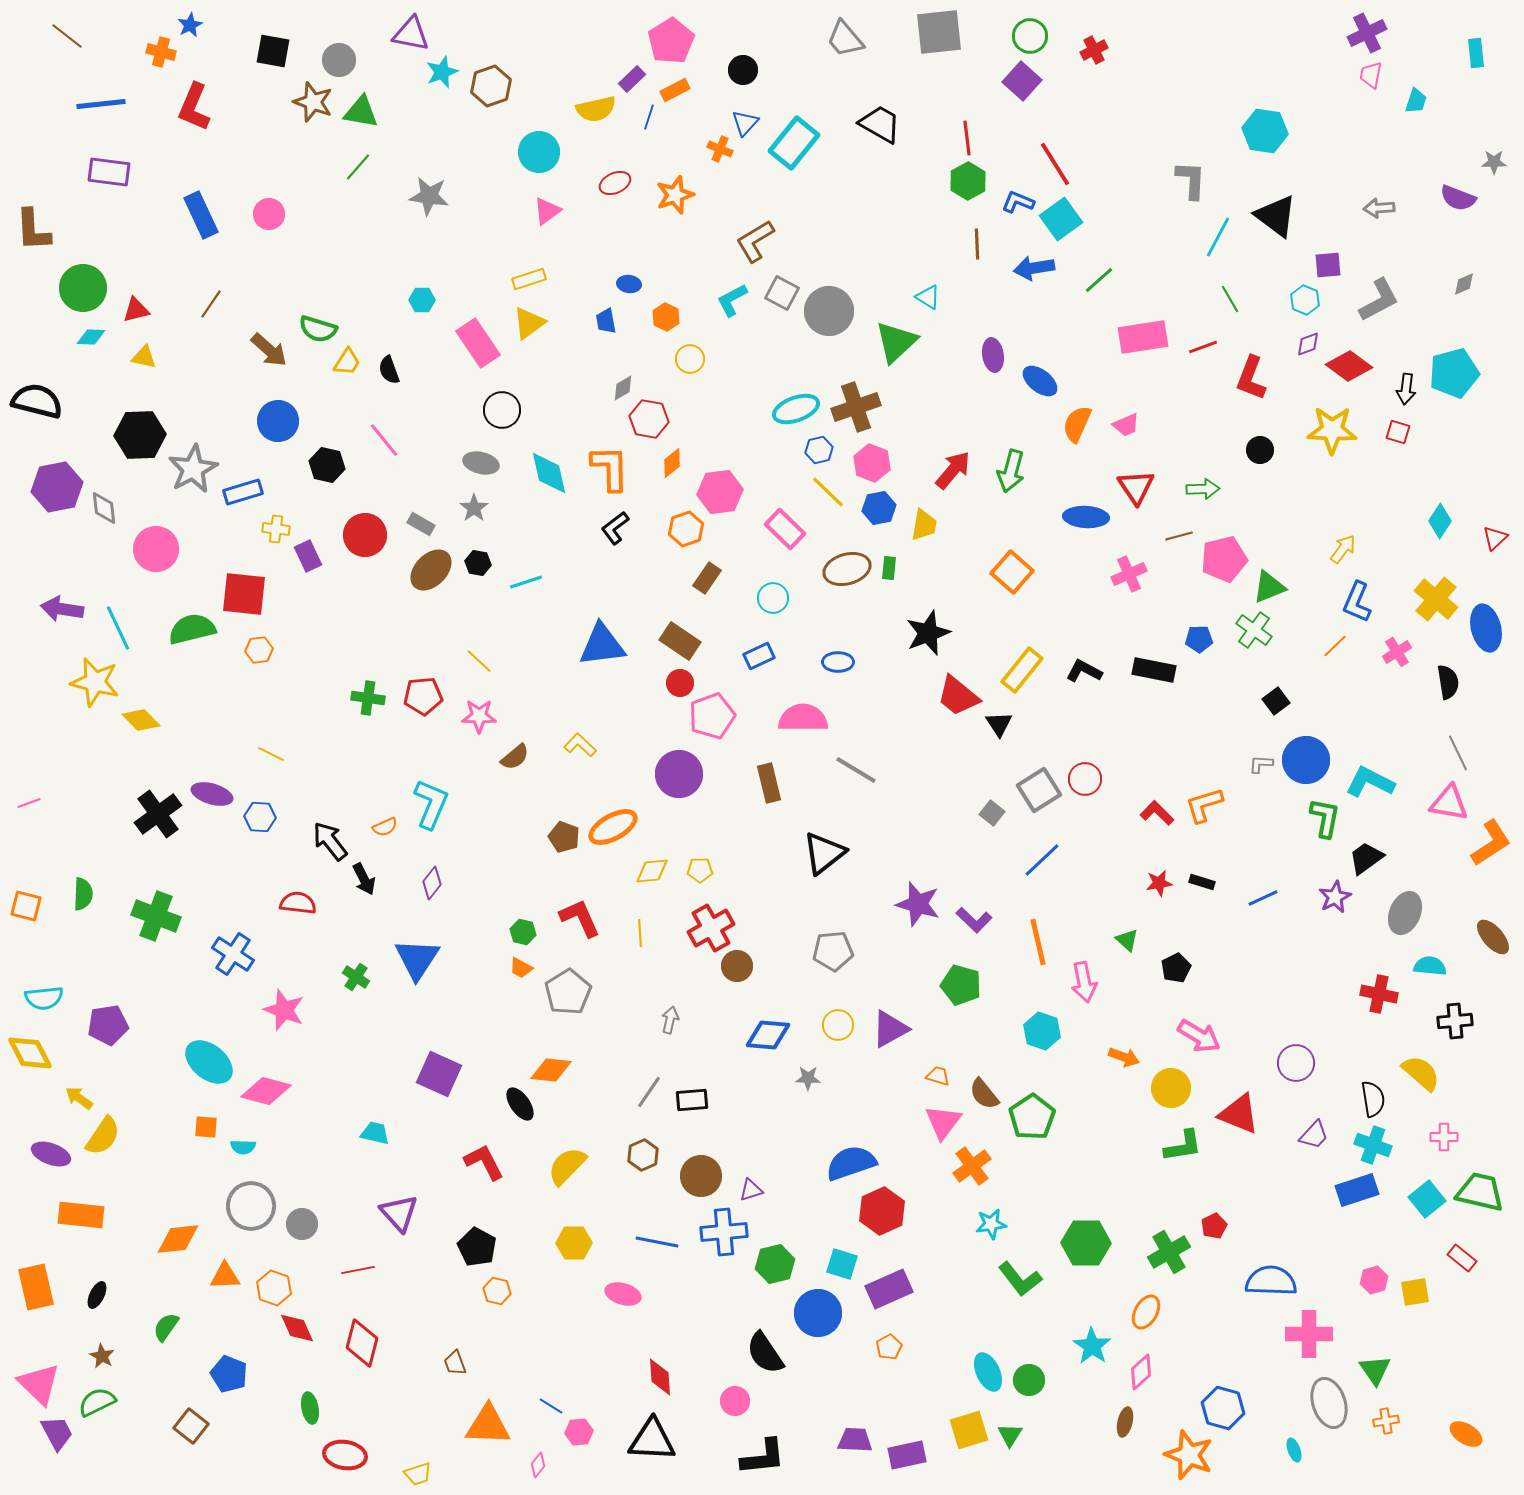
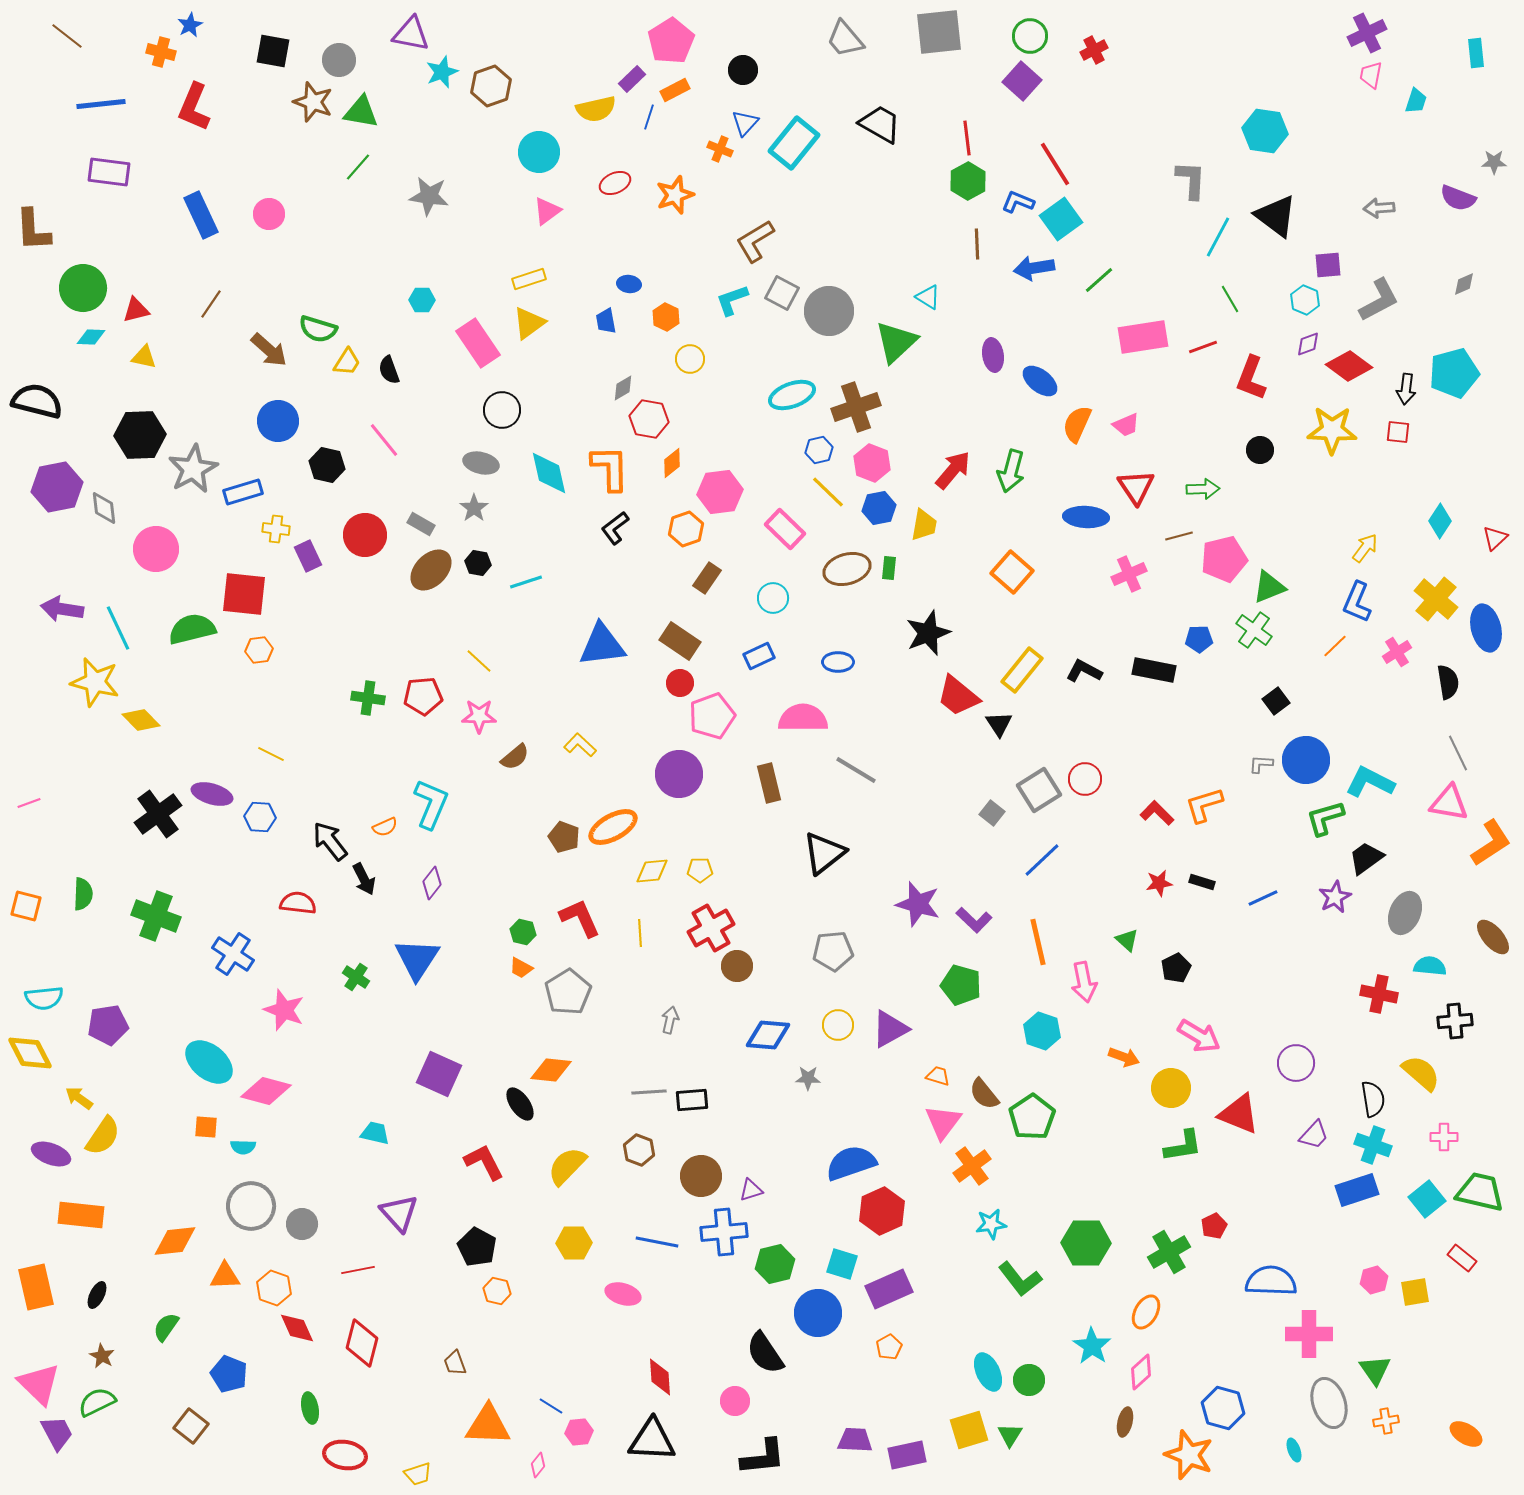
cyan L-shape at (732, 300): rotated 9 degrees clockwise
cyan ellipse at (796, 409): moved 4 px left, 14 px up
red square at (1398, 432): rotated 10 degrees counterclockwise
yellow arrow at (1343, 549): moved 22 px right, 1 px up
green L-shape at (1325, 818): rotated 117 degrees counterclockwise
gray line at (649, 1092): rotated 52 degrees clockwise
brown hexagon at (643, 1155): moved 4 px left, 5 px up; rotated 16 degrees counterclockwise
orange diamond at (178, 1239): moved 3 px left, 2 px down
